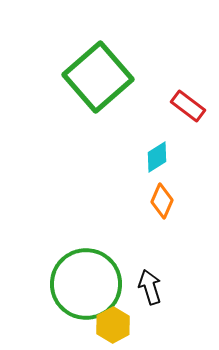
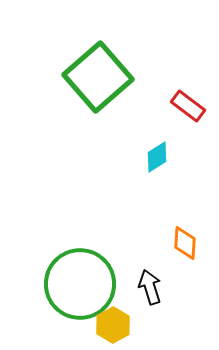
orange diamond: moved 23 px right, 42 px down; rotated 20 degrees counterclockwise
green circle: moved 6 px left
